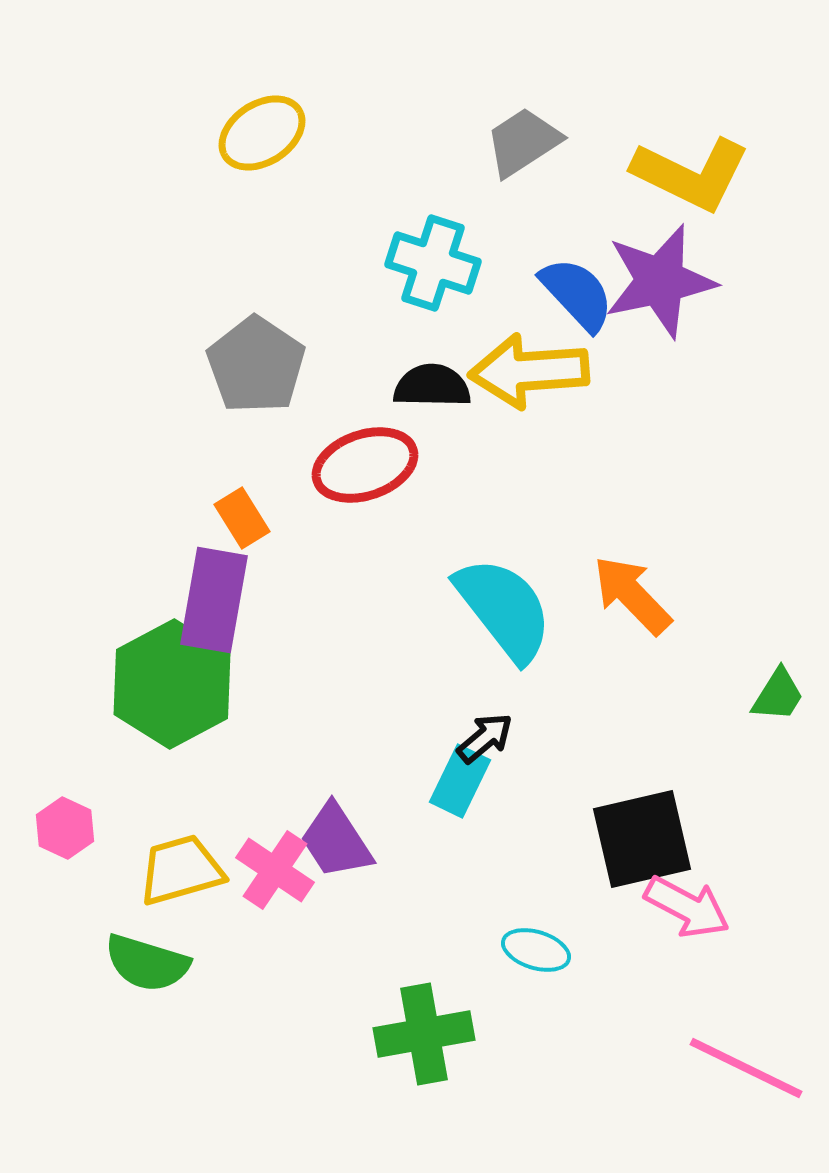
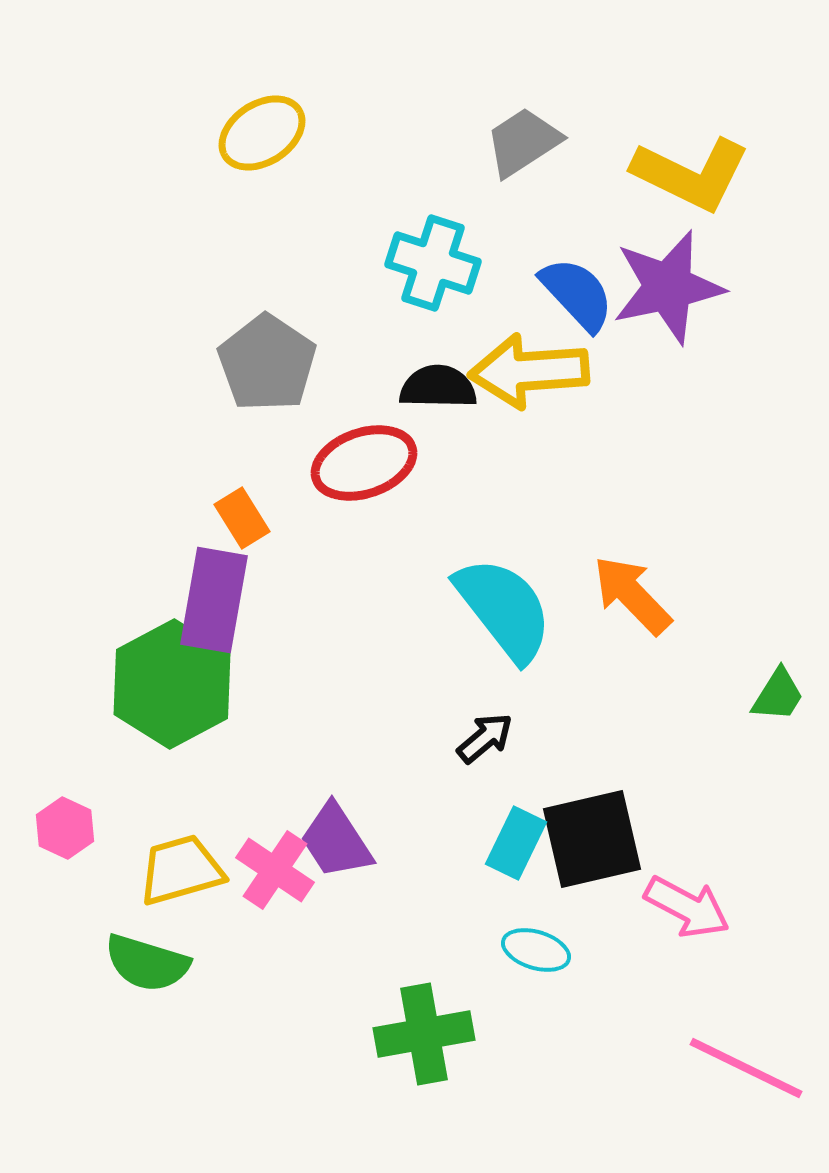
purple star: moved 8 px right, 6 px down
gray pentagon: moved 11 px right, 2 px up
black semicircle: moved 6 px right, 1 px down
red ellipse: moved 1 px left, 2 px up
cyan rectangle: moved 56 px right, 62 px down
black square: moved 50 px left
